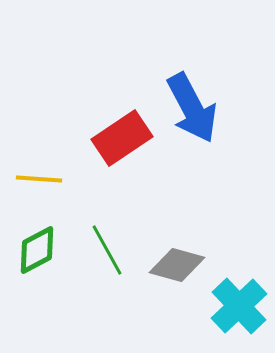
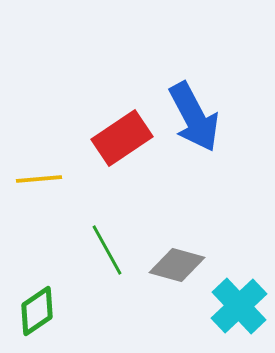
blue arrow: moved 2 px right, 9 px down
yellow line: rotated 9 degrees counterclockwise
green diamond: moved 61 px down; rotated 6 degrees counterclockwise
